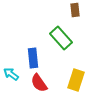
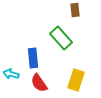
cyan arrow: rotated 21 degrees counterclockwise
